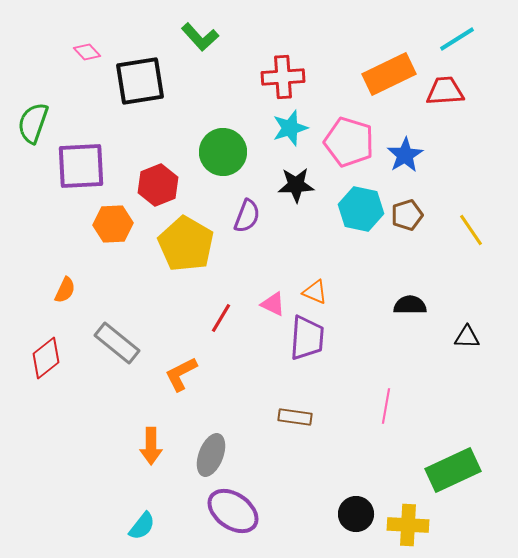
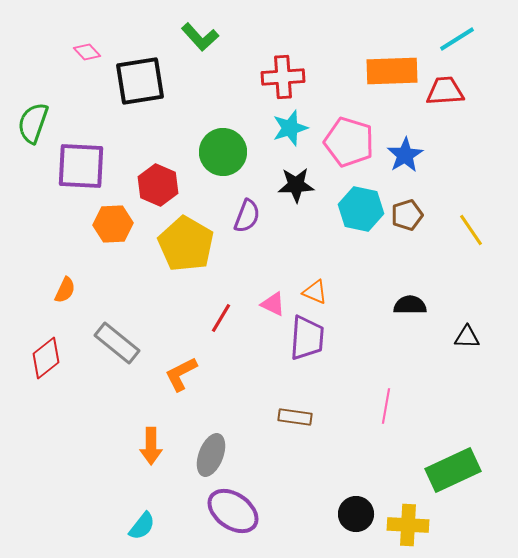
orange rectangle: moved 3 px right, 3 px up; rotated 24 degrees clockwise
purple square: rotated 6 degrees clockwise
red hexagon: rotated 15 degrees counterclockwise
